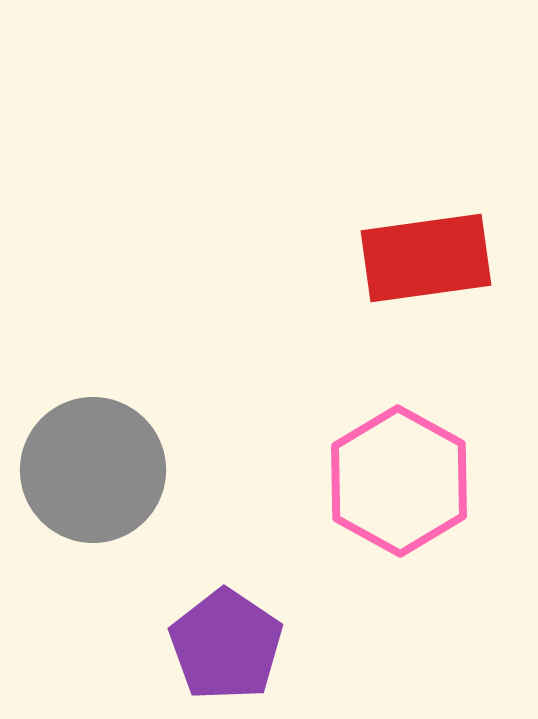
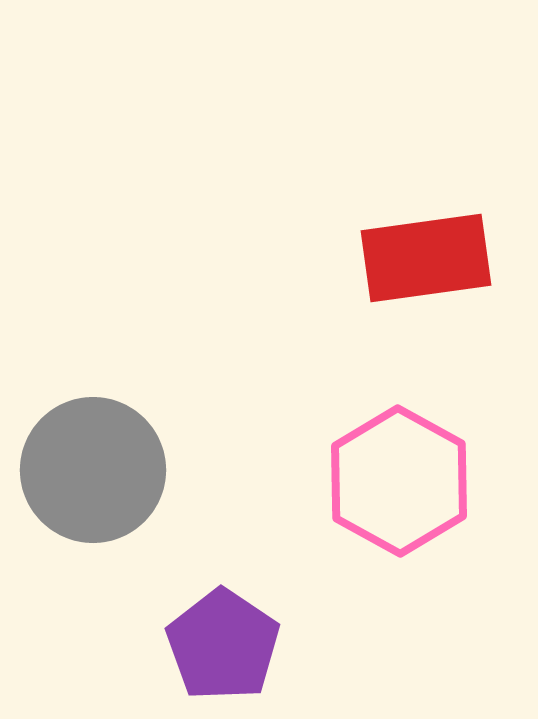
purple pentagon: moved 3 px left
